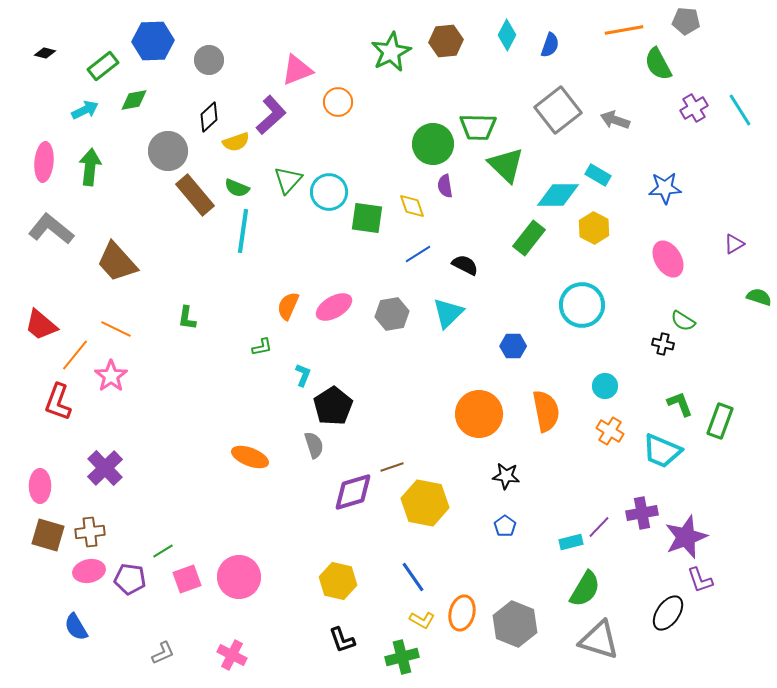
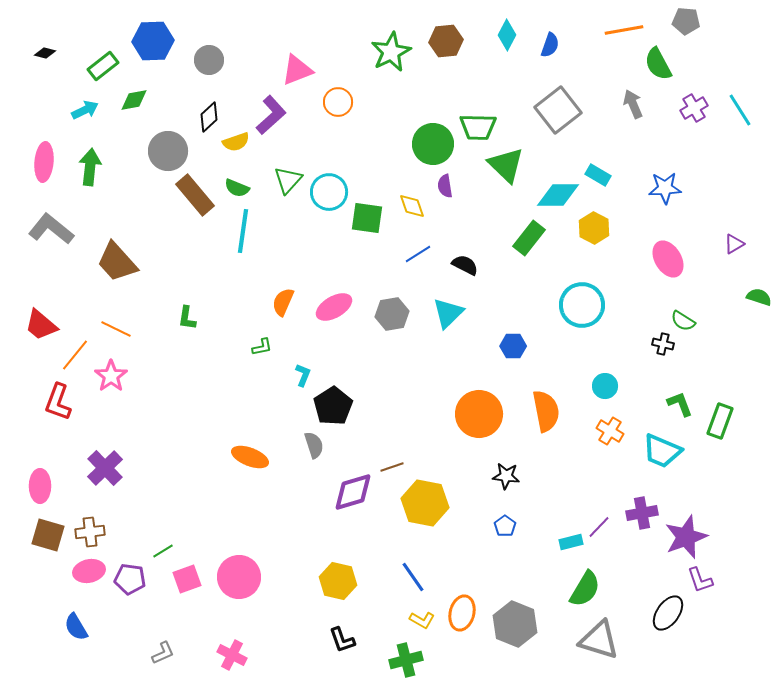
gray arrow at (615, 120): moved 18 px right, 16 px up; rotated 48 degrees clockwise
orange semicircle at (288, 306): moved 5 px left, 4 px up
green cross at (402, 657): moved 4 px right, 3 px down
